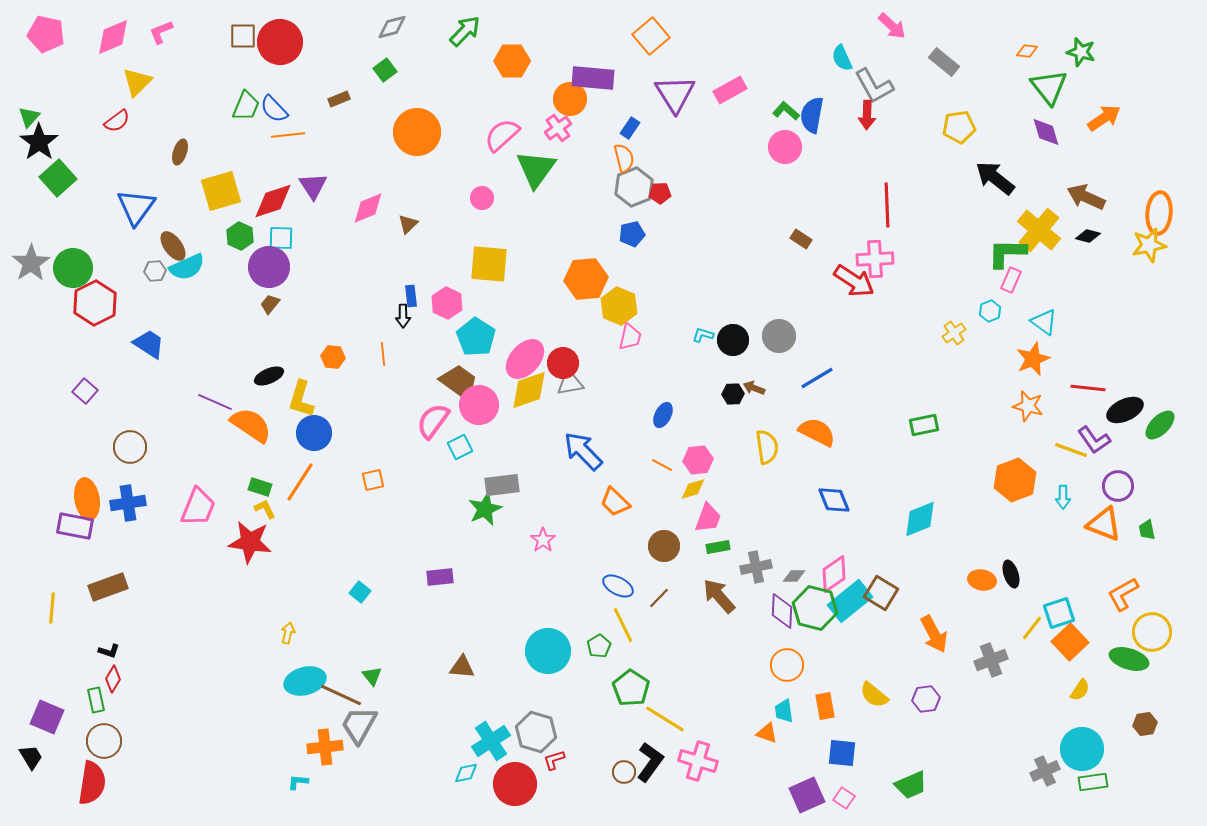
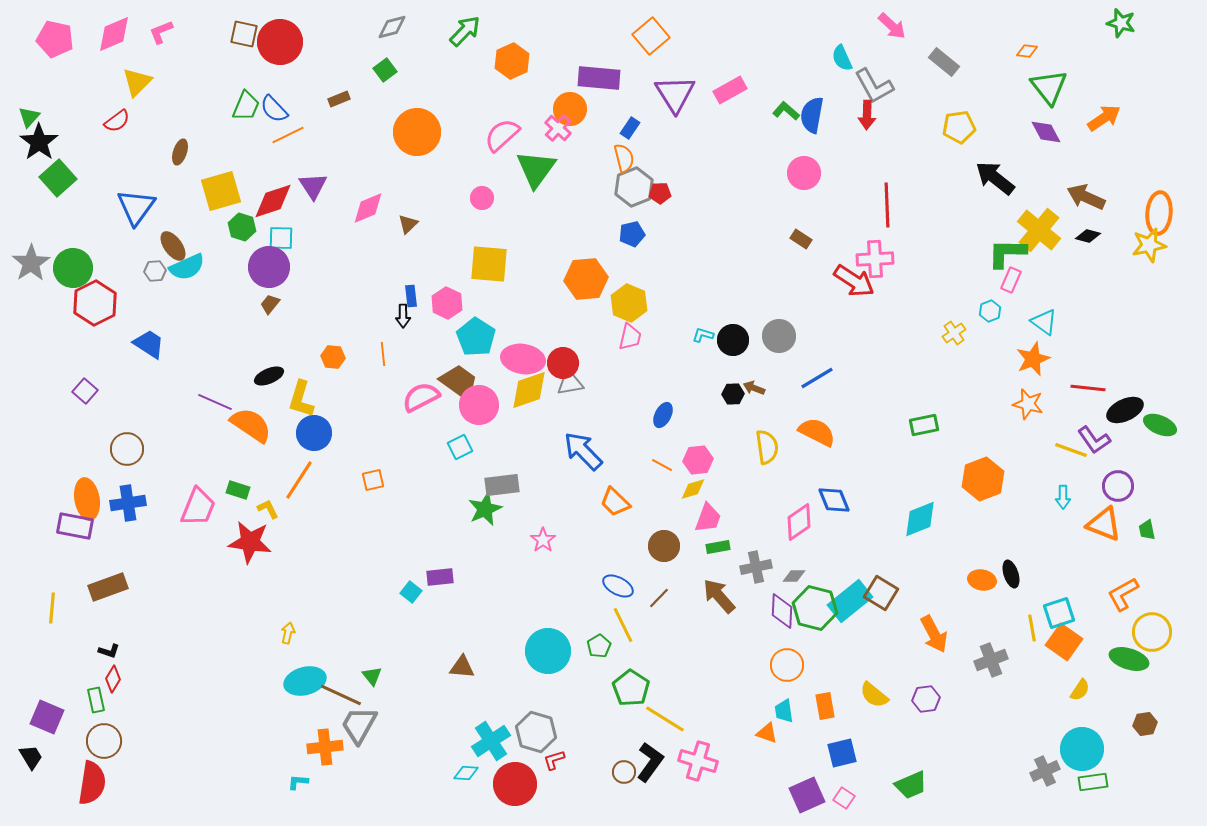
pink pentagon at (46, 34): moved 9 px right, 5 px down
brown square at (243, 36): moved 1 px right, 2 px up; rotated 12 degrees clockwise
pink diamond at (113, 37): moved 1 px right, 3 px up
green star at (1081, 52): moved 40 px right, 29 px up
orange hexagon at (512, 61): rotated 24 degrees counterclockwise
purple rectangle at (593, 78): moved 6 px right
orange circle at (570, 99): moved 10 px down
pink cross at (558, 128): rotated 12 degrees counterclockwise
purple diamond at (1046, 132): rotated 12 degrees counterclockwise
orange line at (288, 135): rotated 20 degrees counterclockwise
pink circle at (785, 147): moved 19 px right, 26 px down
green hexagon at (240, 236): moved 2 px right, 9 px up; rotated 8 degrees counterclockwise
yellow hexagon at (619, 306): moved 10 px right, 3 px up
pink ellipse at (525, 359): moved 2 px left; rotated 57 degrees clockwise
orange star at (1028, 406): moved 2 px up
pink semicircle at (433, 421): moved 12 px left, 24 px up; rotated 27 degrees clockwise
green ellipse at (1160, 425): rotated 68 degrees clockwise
brown circle at (130, 447): moved 3 px left, 2 px down
orange hexagon at (1015, 480): moved 32 px left, 1 px up
orange line at (300, 482): moved 1 px left, 2 px up
green rectangle at (260, 487): moved 22 px left, 3 px down
yellow L-shape at (265, 509): moved 3 px right
pink diamond at (834, 574): moved 35 px left, 52 px up
cyan square at (360, 592): moved 51 px right
yellow line at (1032, 628): rotated 48 degrees counterclockwise
orange square at (1070, 642): moved 6 px left; rotated 12 degrees counterclockwise
blue square at (842, 753): rotated 20 degrees counterclockwise
cyan diamond at (466, 773): rotated 15 degrees clockwise
